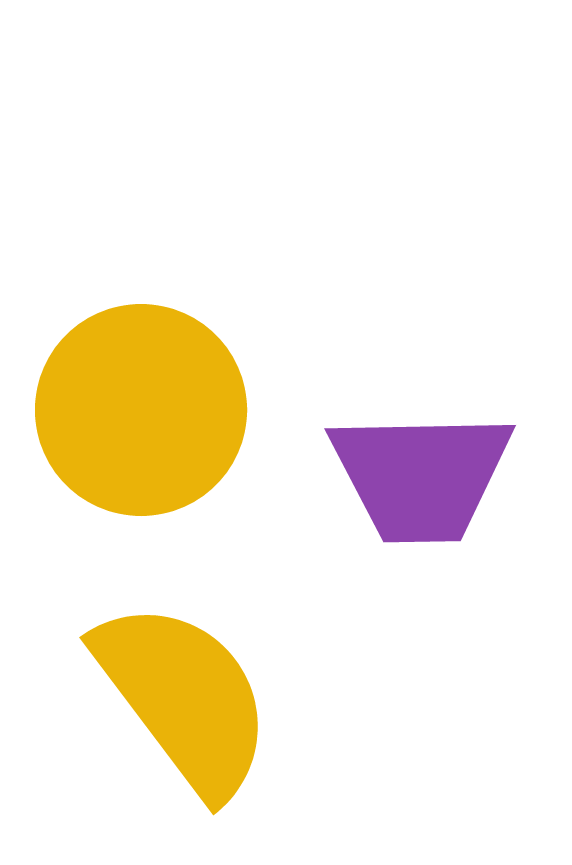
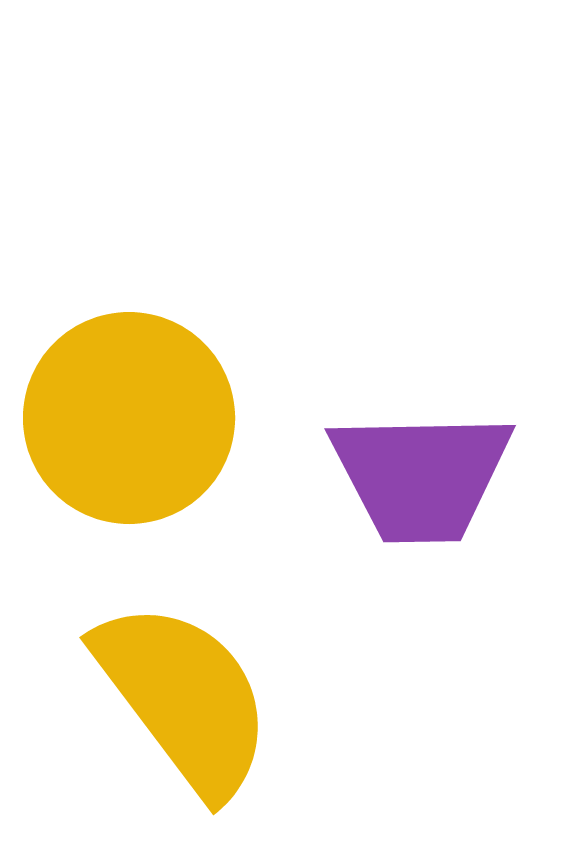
yellow circle: moved 12 px left, 8 px down
